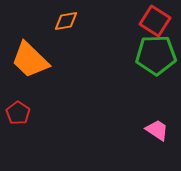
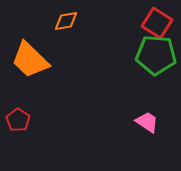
red square: moved 2 px right, 2 px down
green pentagon: rotated 6 degrees clockwise
red pentagon: moved 7 px down
pink trapezoid: moved 10 px left, 8 px up
